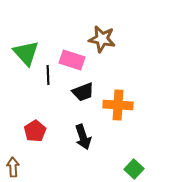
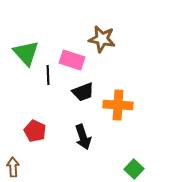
red pentagon: rotated 15 degrees counterclockwise
